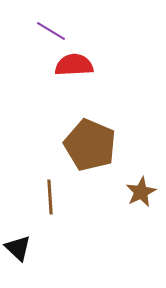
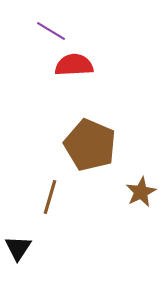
brown line: rotated 20 degrees clockwise
black triangle: rotated 20 degrees clockwise
